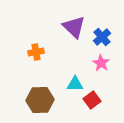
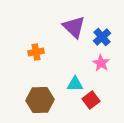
red square: moved 1 px left
